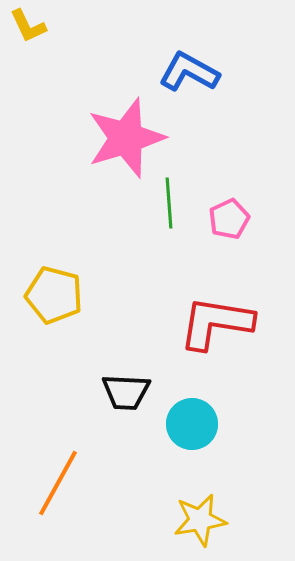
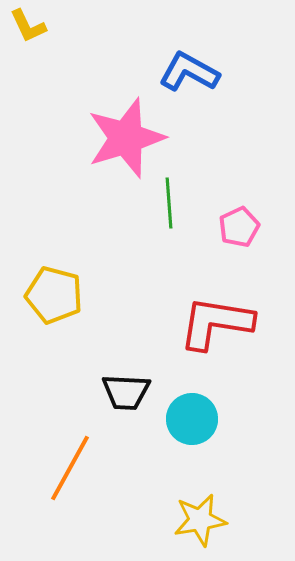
pink pentagon: moved 10 px right, 8 px down
cyan circle: moved 5 px up
orange line: moved 12 px right, 15 px up
